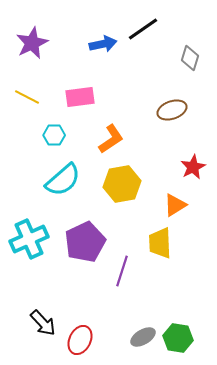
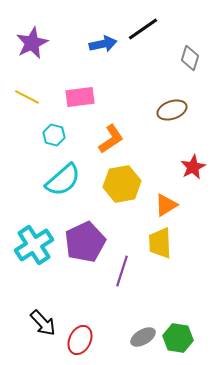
cyan hexagon: rotated 15 degrees clockwise
orange triangle: moved 9 px left
cyan cross: moved 5 px right, 6 px down; rotated 9 degrees counterclockwise
